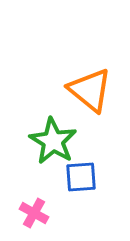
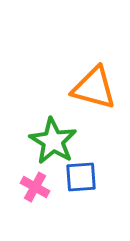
orange triangle: moved 4 px right, 2 px up; rotated 24 degrees counterclockwise
pink cross: moved 1 px right, 26 px up
